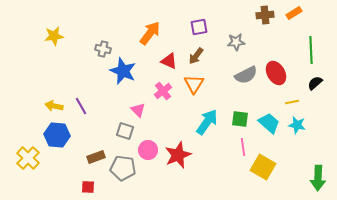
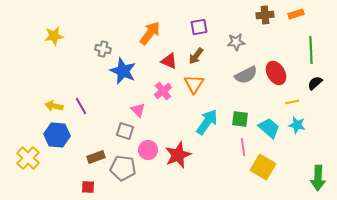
orange rectangle: moved 2 px right, 1 px down; rotated 14 degrees clockwise
cyan trapezoid: moved 5 px down
